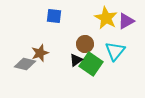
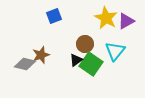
blue square: rotated 28 degrees counterclockwise
brown star: moved 1 px right, 2 px down
